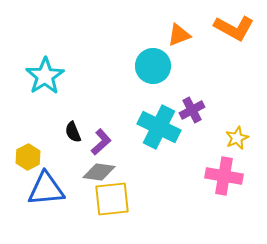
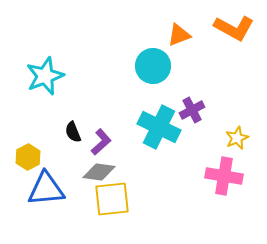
cyan star: rotated 12 degrees clockwise
